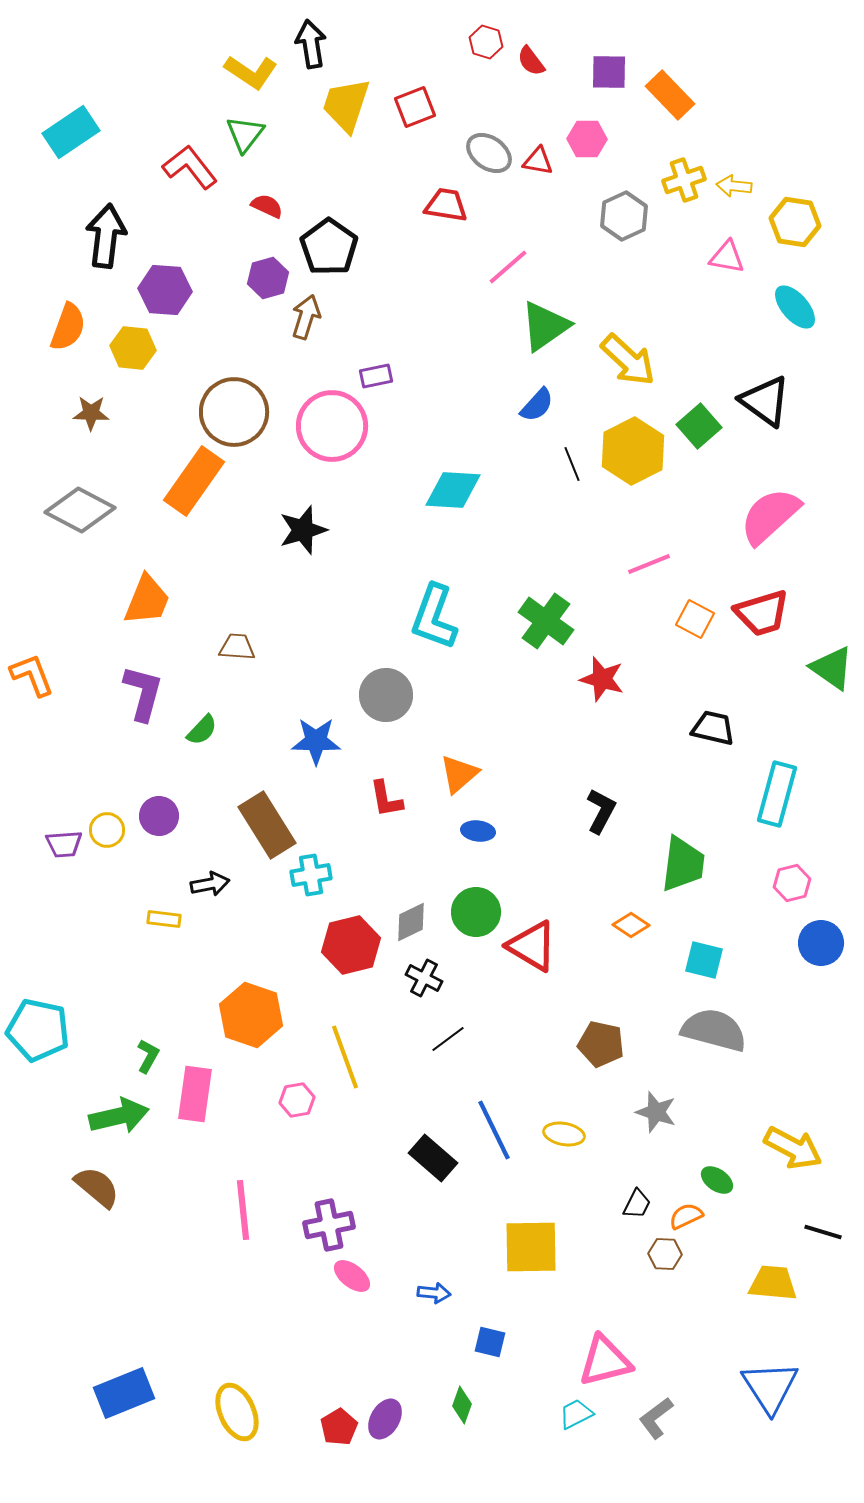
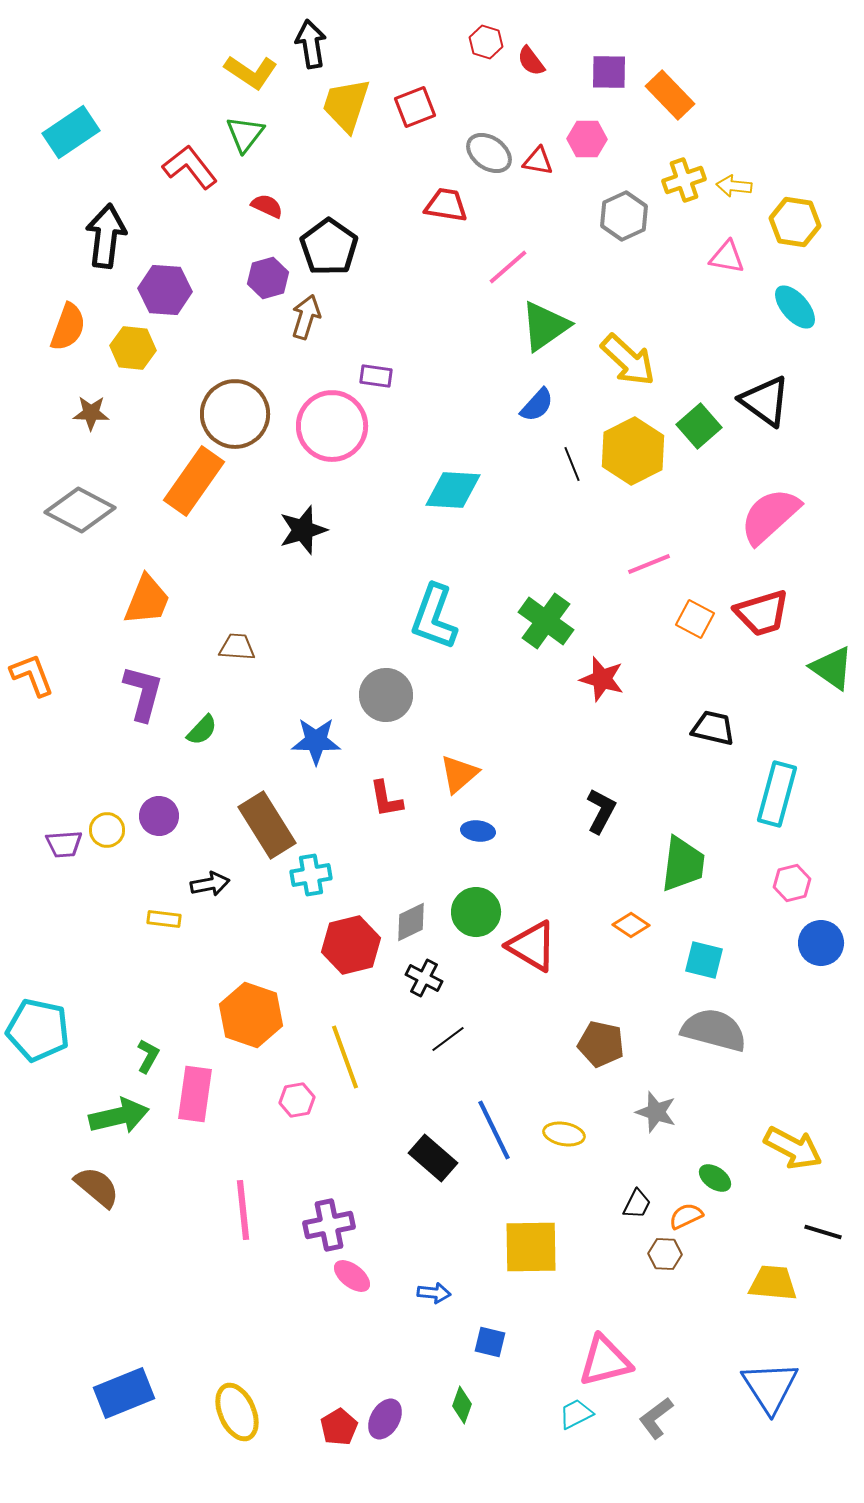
purple rectangle at (376, 376): rotated 20 degrees clockwise
brown circle at (234, 412): moved 1 px right, 2 px down
green ellipse at (717, 1180): moved 2 px left, 2 px up
